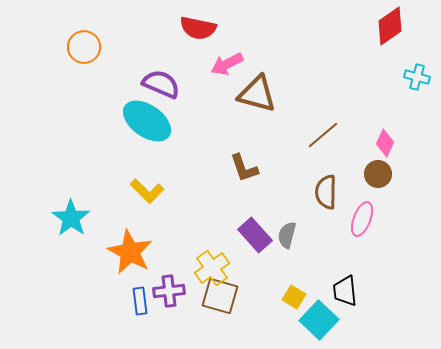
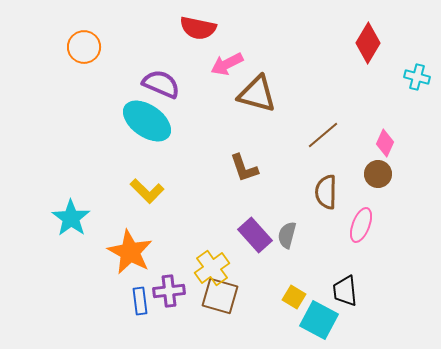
red diamond: moved 22 px left, 17 px down; rotated 24 degrees counterclockwise
pink ellipse: moved 1 px left, 6 px down
cyan square: rotated 15 degrees counterclockwise
